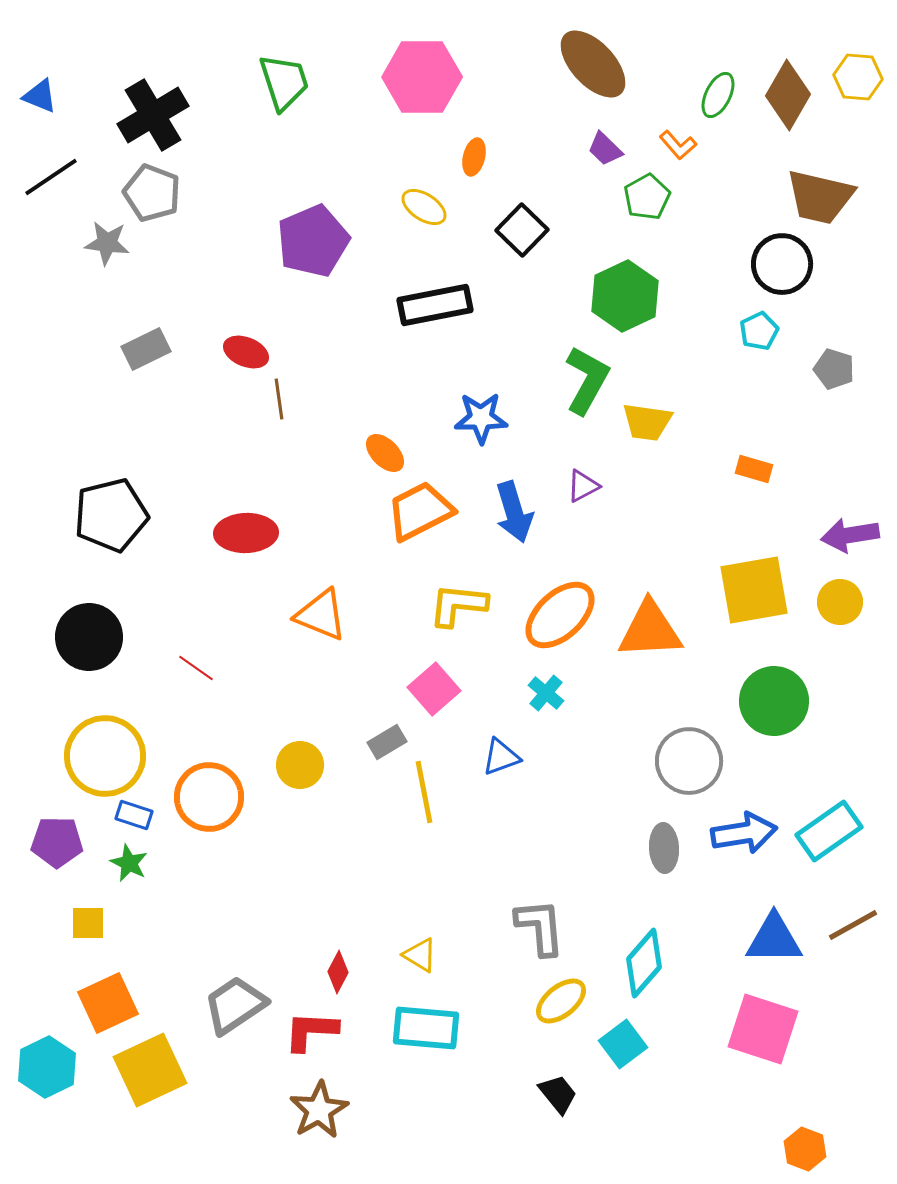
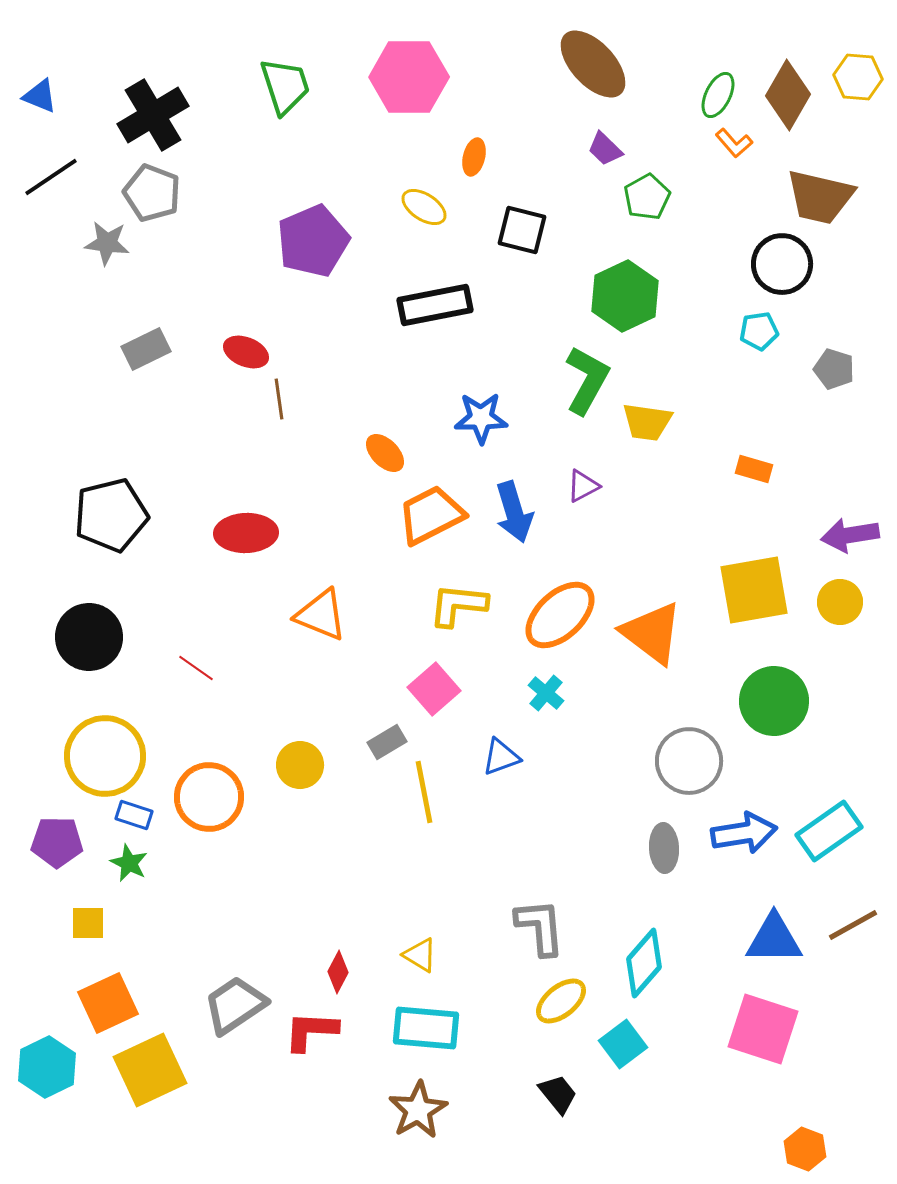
pink hexagon at (422, 77): moved 13 px left
green trapezoid at (284, 82): moved 1 px right, 4 px down
orange L-shape at (678, 145): moved 56 px right, 2 px up
black square at (522, 230): rotated 30 degrees counterclockwise
cyan pentagon at (759, 331): rotated 18 degrees clockwise
orange trapezoid at (420, 511): moved 11 px right, 4 px down
orange triangle at (650, 630): moved 2 px right, 3 px down; rotated 40 degrees clockwise
brown star at (319, 1110): moved 99 px right
